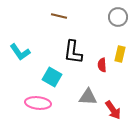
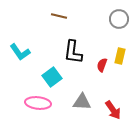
gray circle: moved 1 px right, 2 px down
yellow rectangle: moved 2 px down
red semicircle: rotated 24 degrees clockwise
cyan square: rotated 24 degrees clockwise
gray triangle: moved 6 px left, 5 px down
